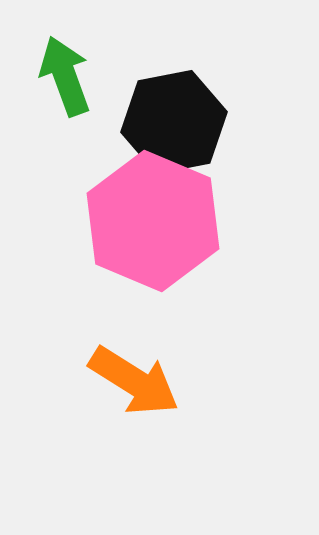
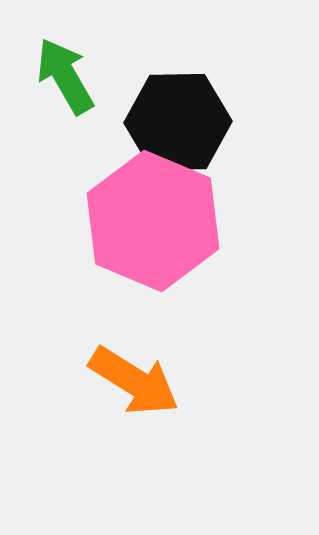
green arrow: rotated 10 degrees counterclockwise
black hexagon: moved 4 px right; rotated 10 degrees clockwise
